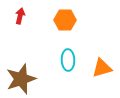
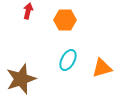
red arrow: moved 8 px right, 5 px up
cyan ellipse: rotated 30 degrees clockwise
